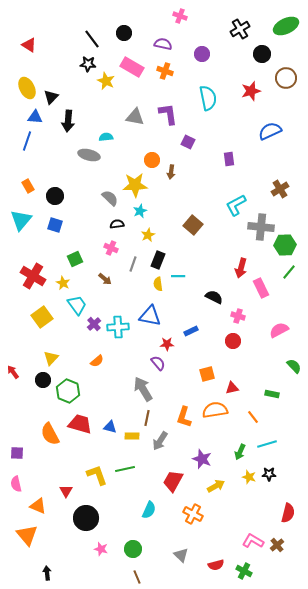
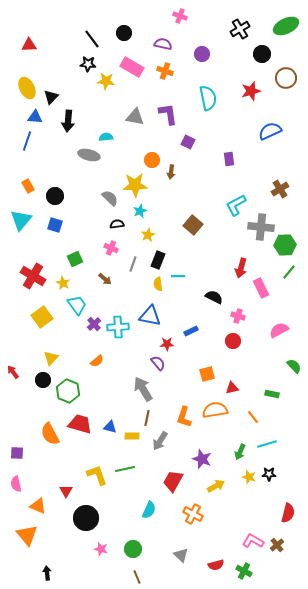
red triangle at (29, 45): rotated 35 degrees counterclockwise
yellow star at (106, 81): rotated 18 degrees counterclockwise
